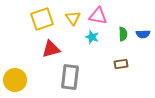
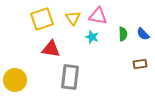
blue semicircle: rotated 48 degrees clockwise
red triangle: rotated 24 degrees clockwise
brown rectangle: moved 19 px right
